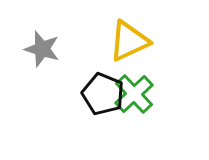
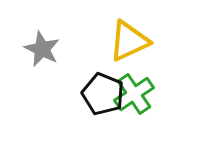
gray star: rotated 9 degrees clockwise
green cross: rotated 9 degrees clockwise
